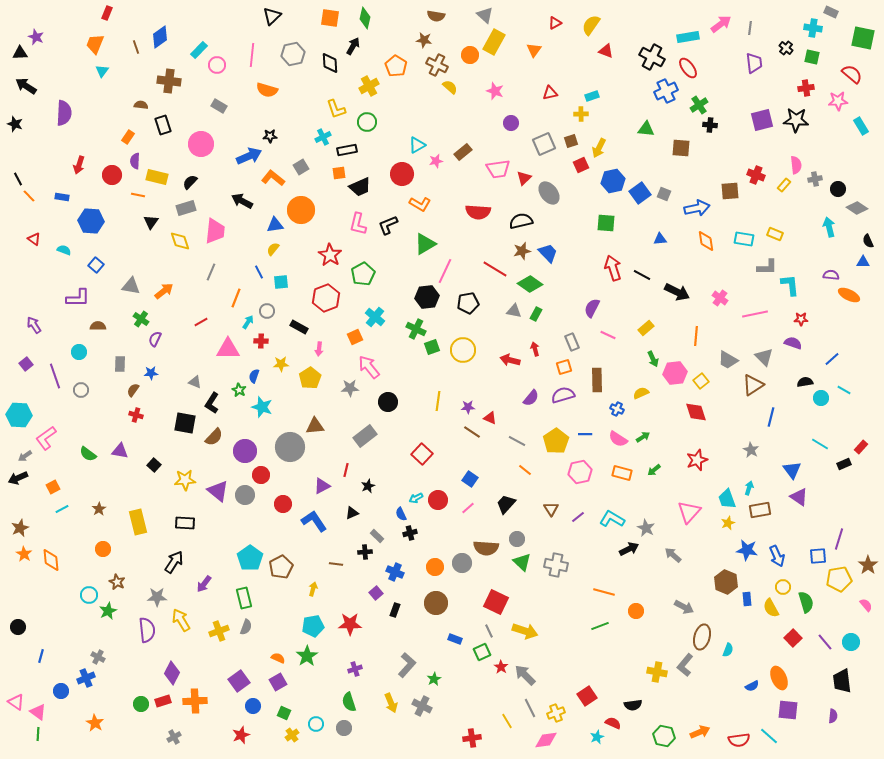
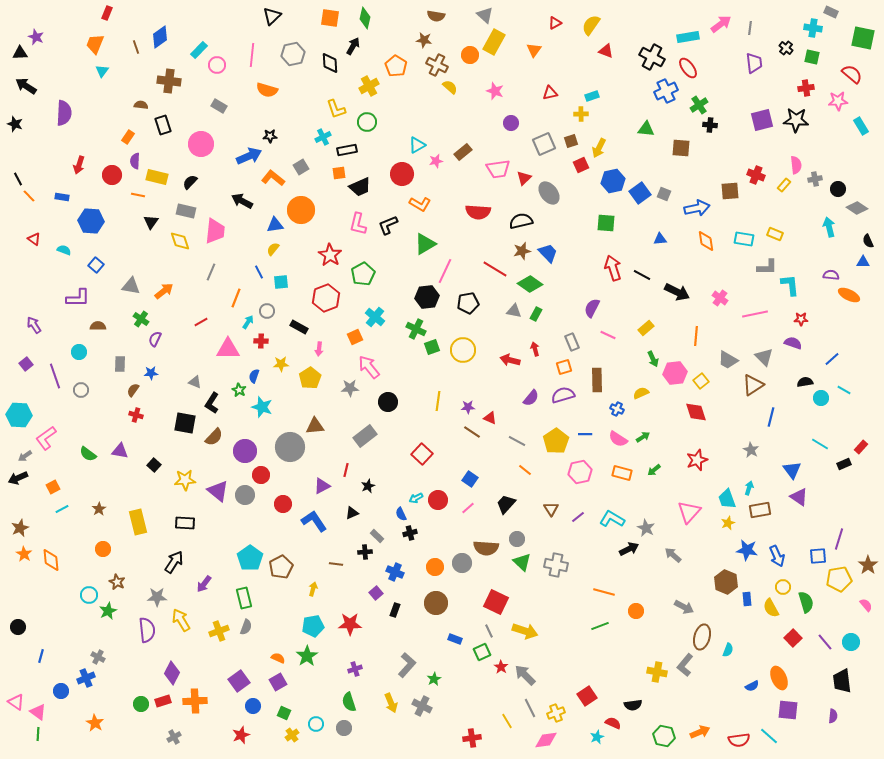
gray rectangle at (186, 208): moved 3 px down; rotated 30 degrees clockwise
